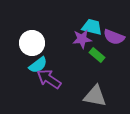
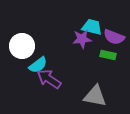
white circle: moved 10 px left, 3 px down
green rectangle: moved 11 px right; rotated 28 degrees counterclockwise
